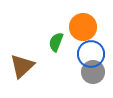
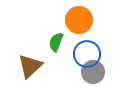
orange circle: moved 4 px left, 7 px up
blue circle: moved 4 px left
brown triangle: moved 8 px right
